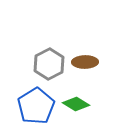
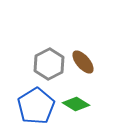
brown ellipse: moved 2 px left; rotated 50 degrees clockwise
